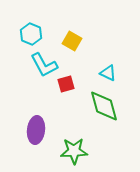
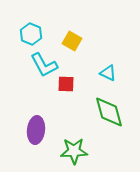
red square: rotated 18 degrees clockwise
green diamond: moved 5 px right, 6 px down
